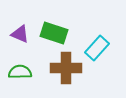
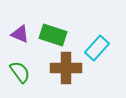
green rectangle: moved 1 px left, 2 px down
green semicircle: rotated 55 degrees clockwise
